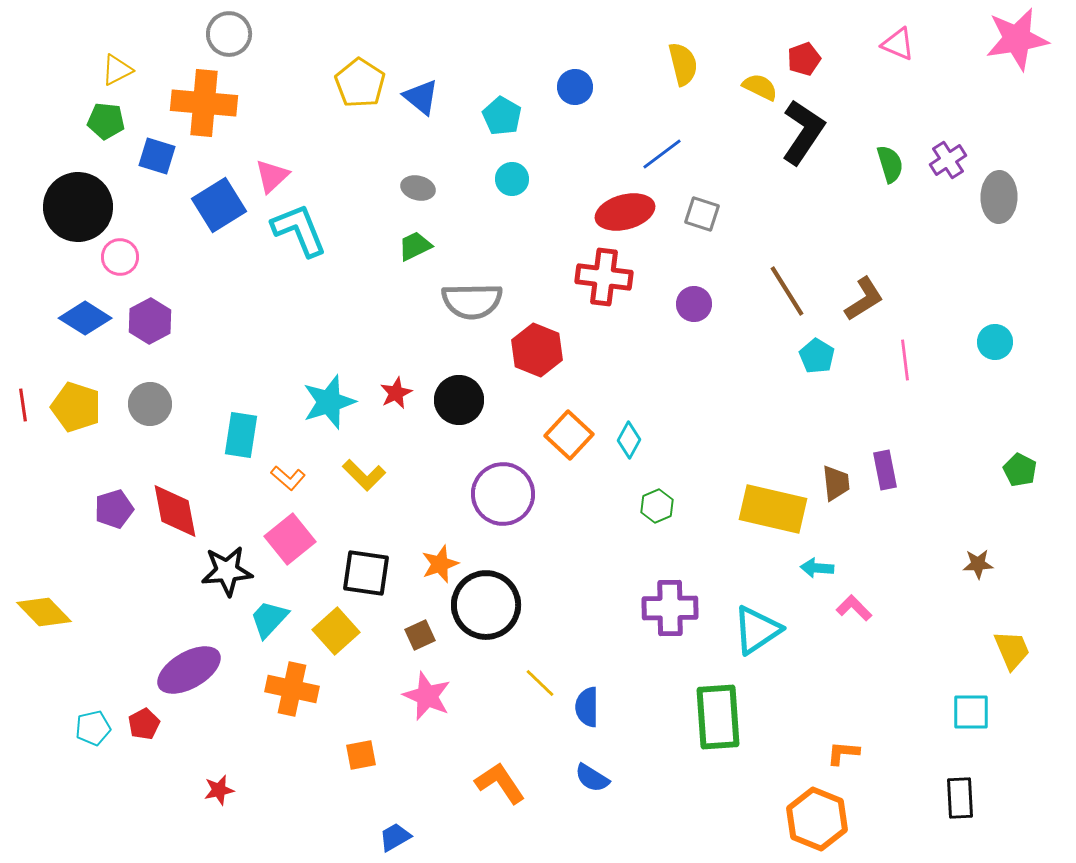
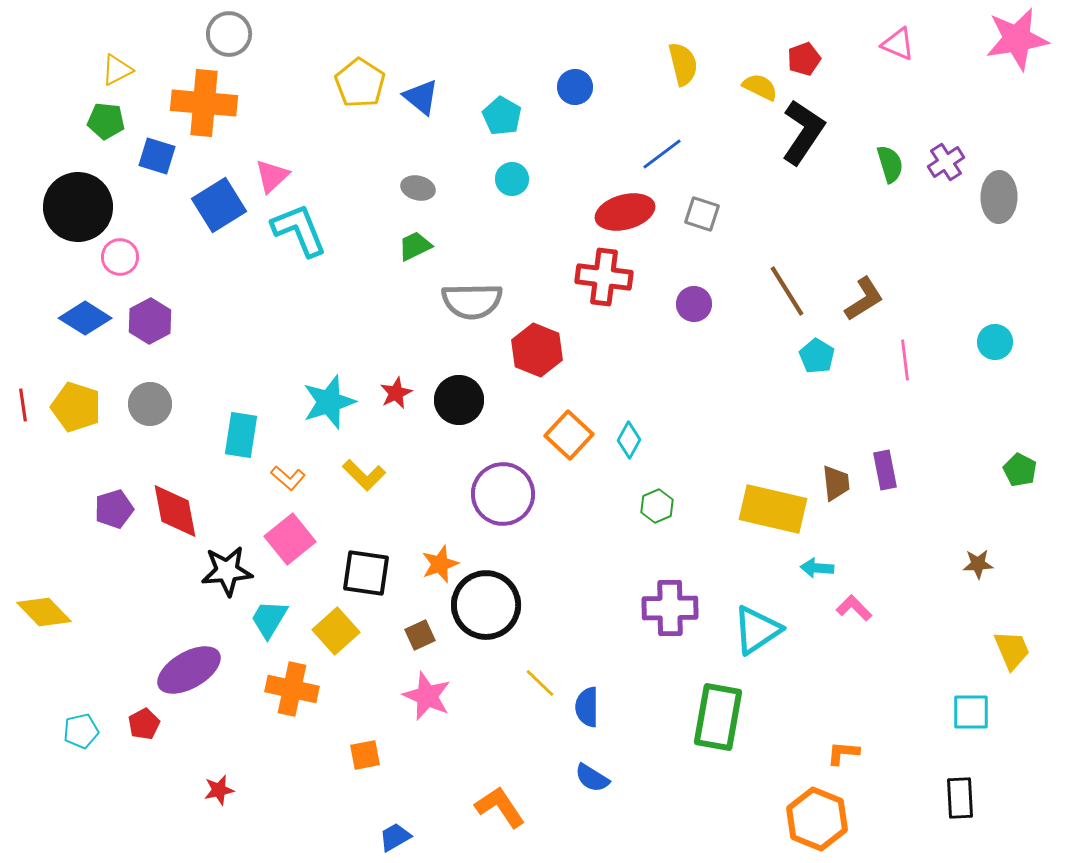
purple cross at (948, 160): moved 2 px left, 2 px down
cyan trapezoid at (269, 619): rotated 12 degrees counterclockwise
green rectangle at (718, 717): rotated 14 degrees clockwise
cyan pentagon at (93, 728): moved 12 px left, 3 px down
orange square at (361, 755): moved 4 px right
orange L-shape at (500, 783): moved 24 px down
